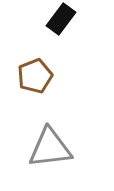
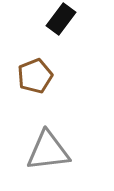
gray triangle: moved 2 px left, 3 px down
